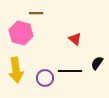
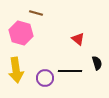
brown line: rotated 16 degrees clockwise
red triangle: moved 3 px right
black semicircle: rotated 128 degrees clockwise
